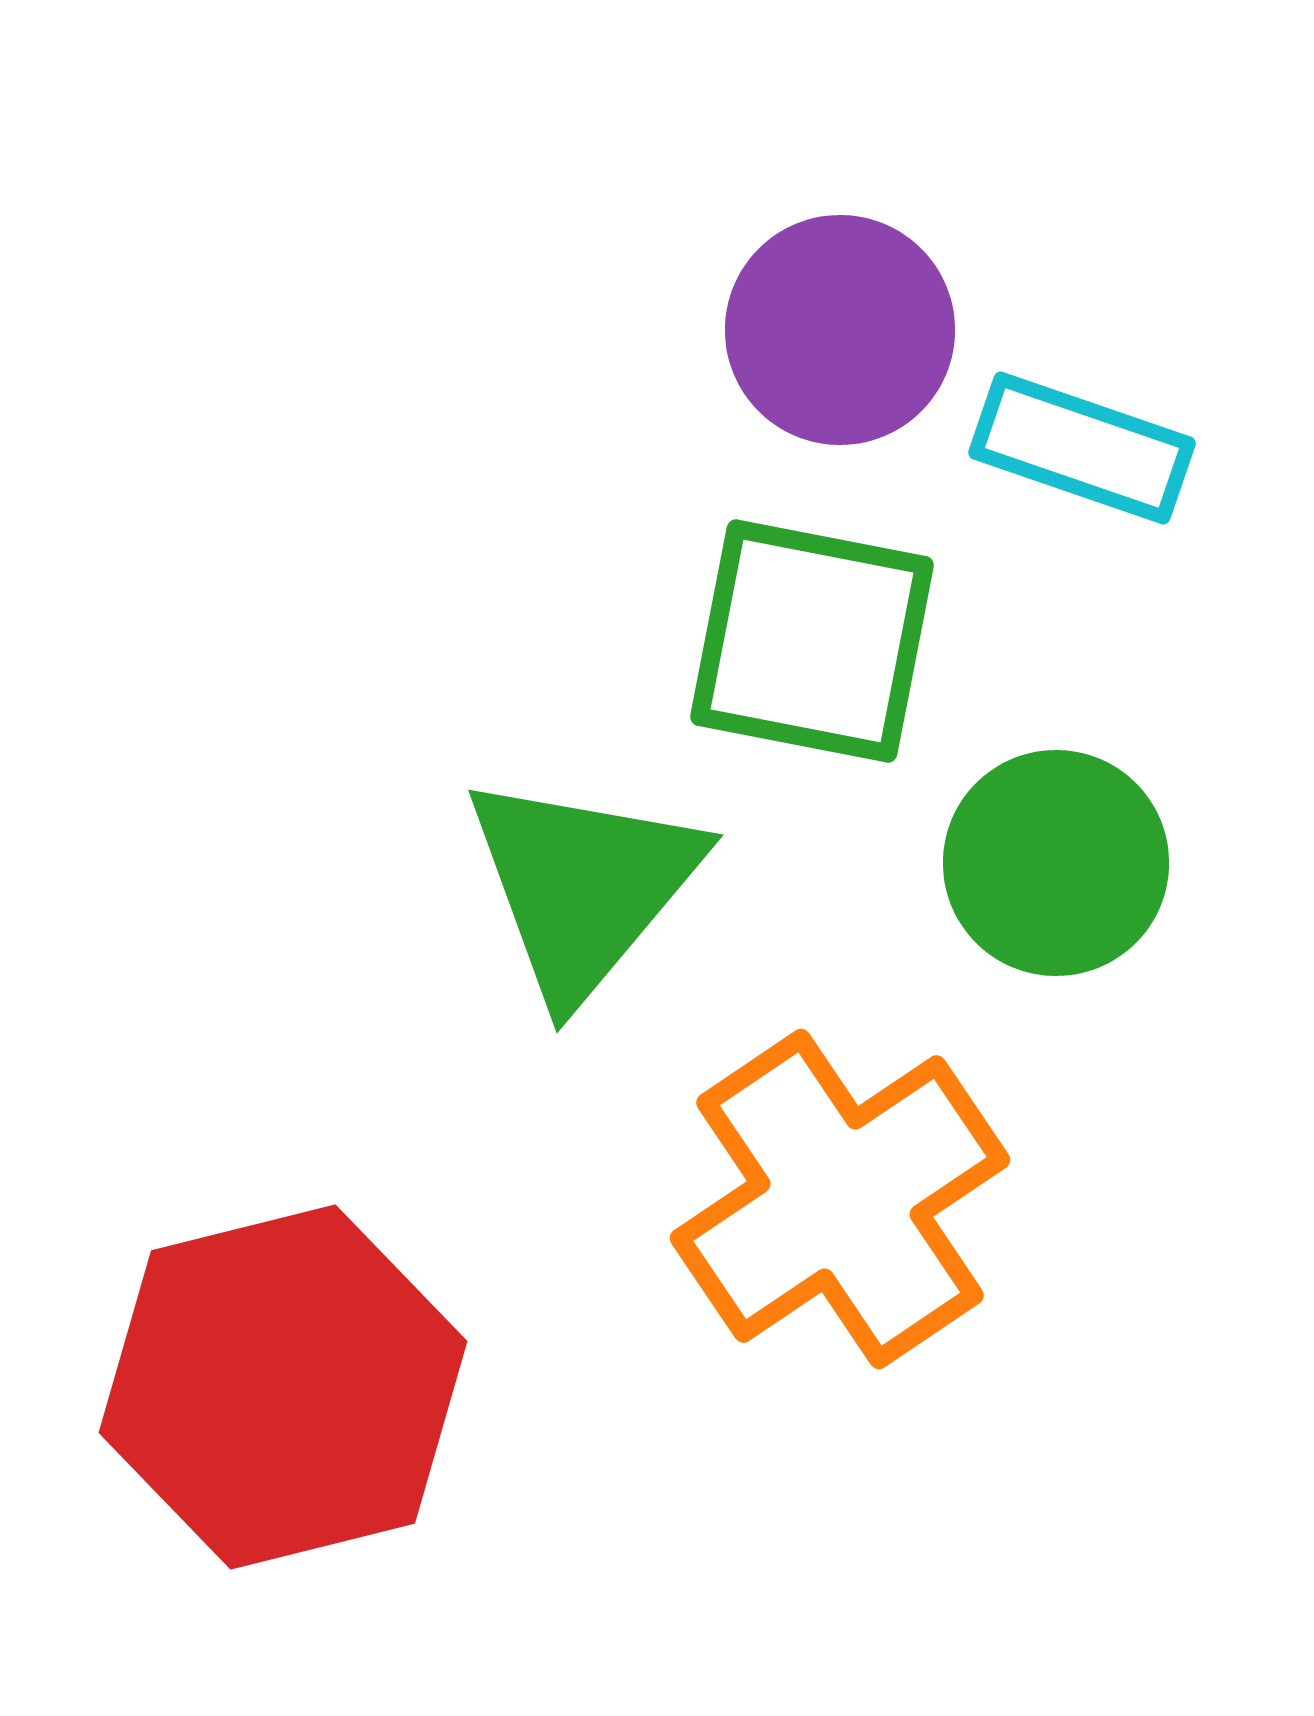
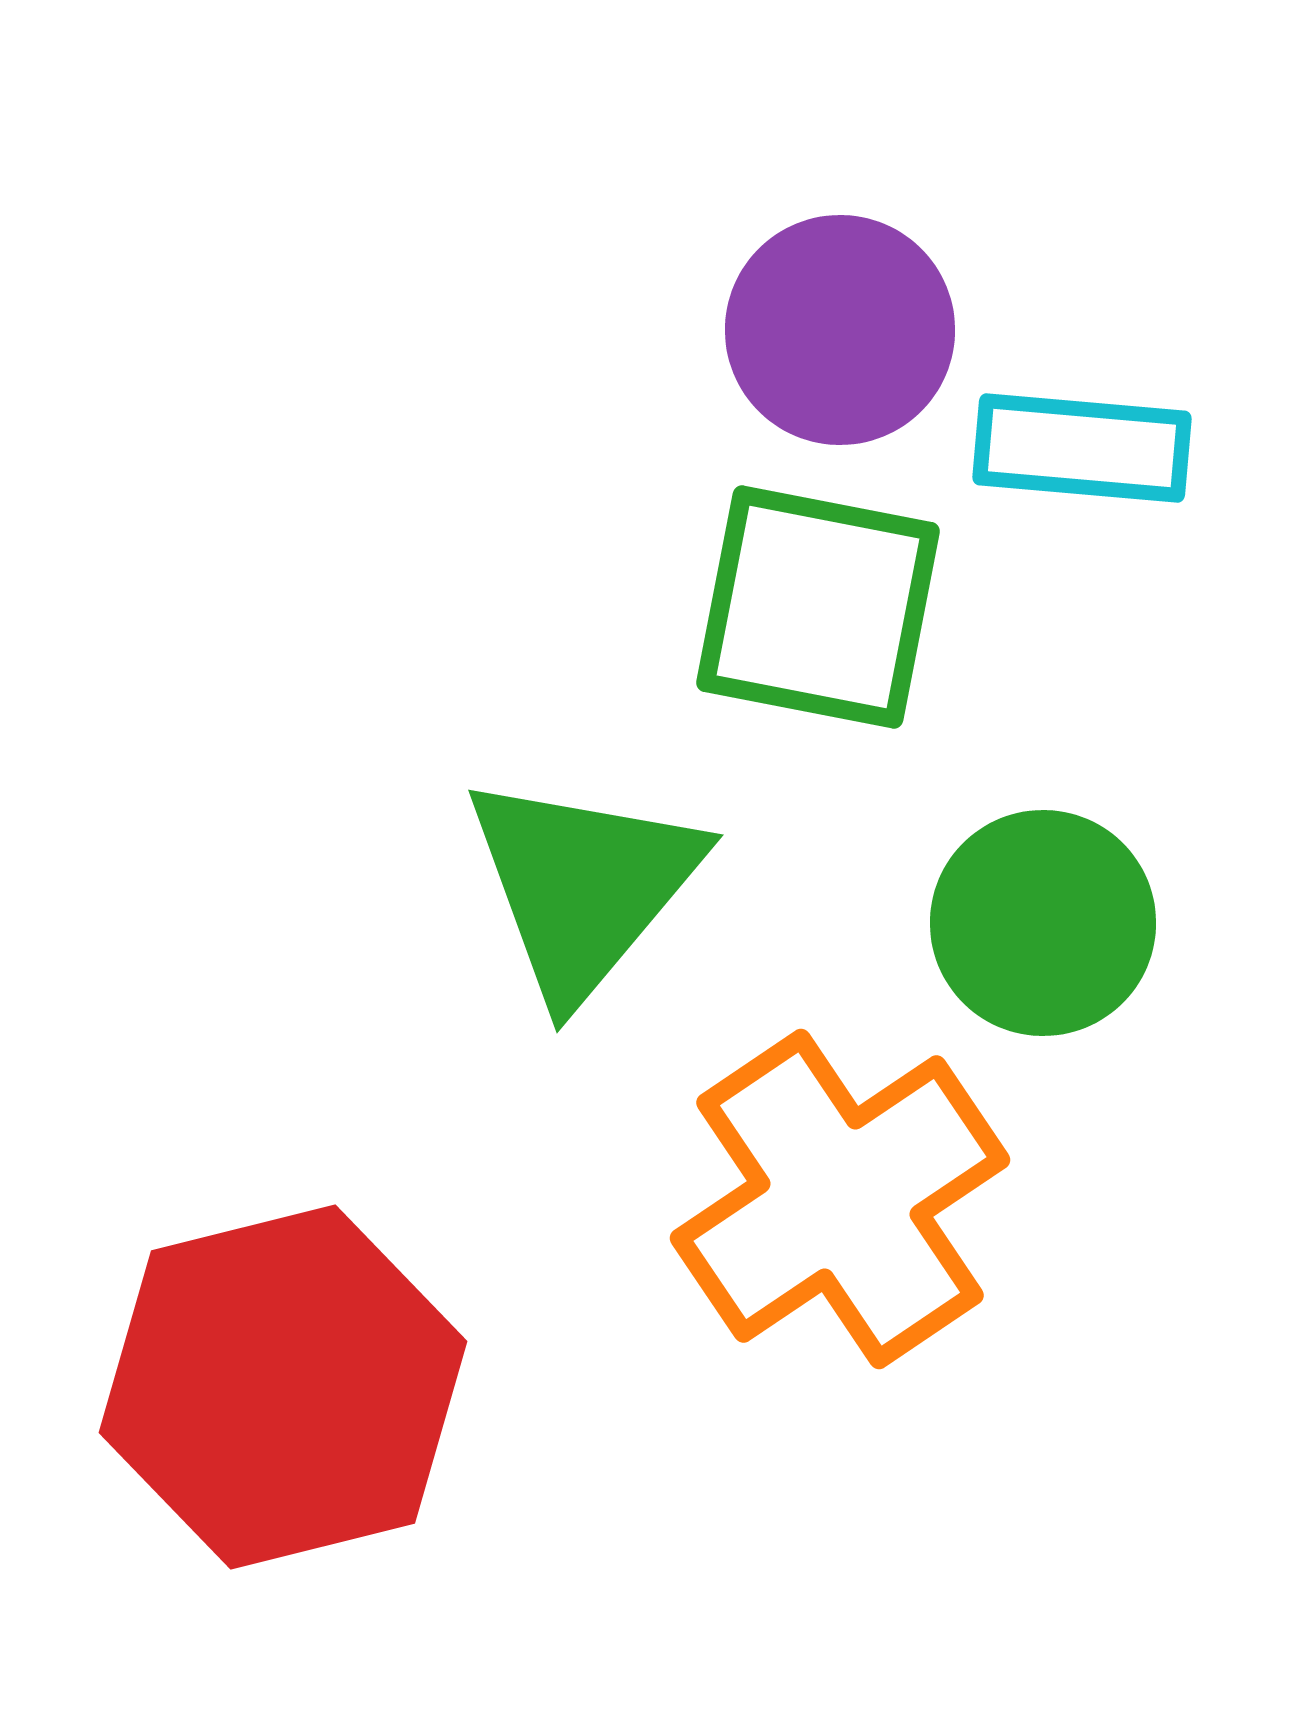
cyan rectangle: rotated 14 degrees counterclockwise
green square: moved 6 px right, 34 px up
green circle: moved 13 px left, 60 px down
